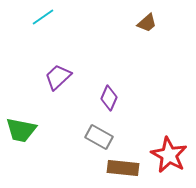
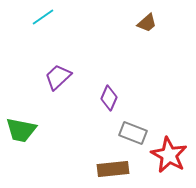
gray rectangle: moved 34 px right, 4 px up; rotated 8 degrees counterclockwise
brown rectangle: moved 10 px left, 1 px down; rotated 12 degrees counterclockwise
